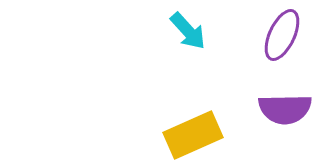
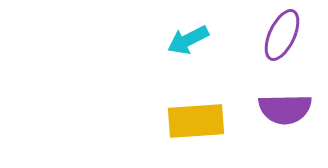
cyan arrow: moved 9 px down; rotated 105 degrees clockwise
yellow rectangle: moved 3 px right, 14 px up; rotated 20 degrees clockwise
